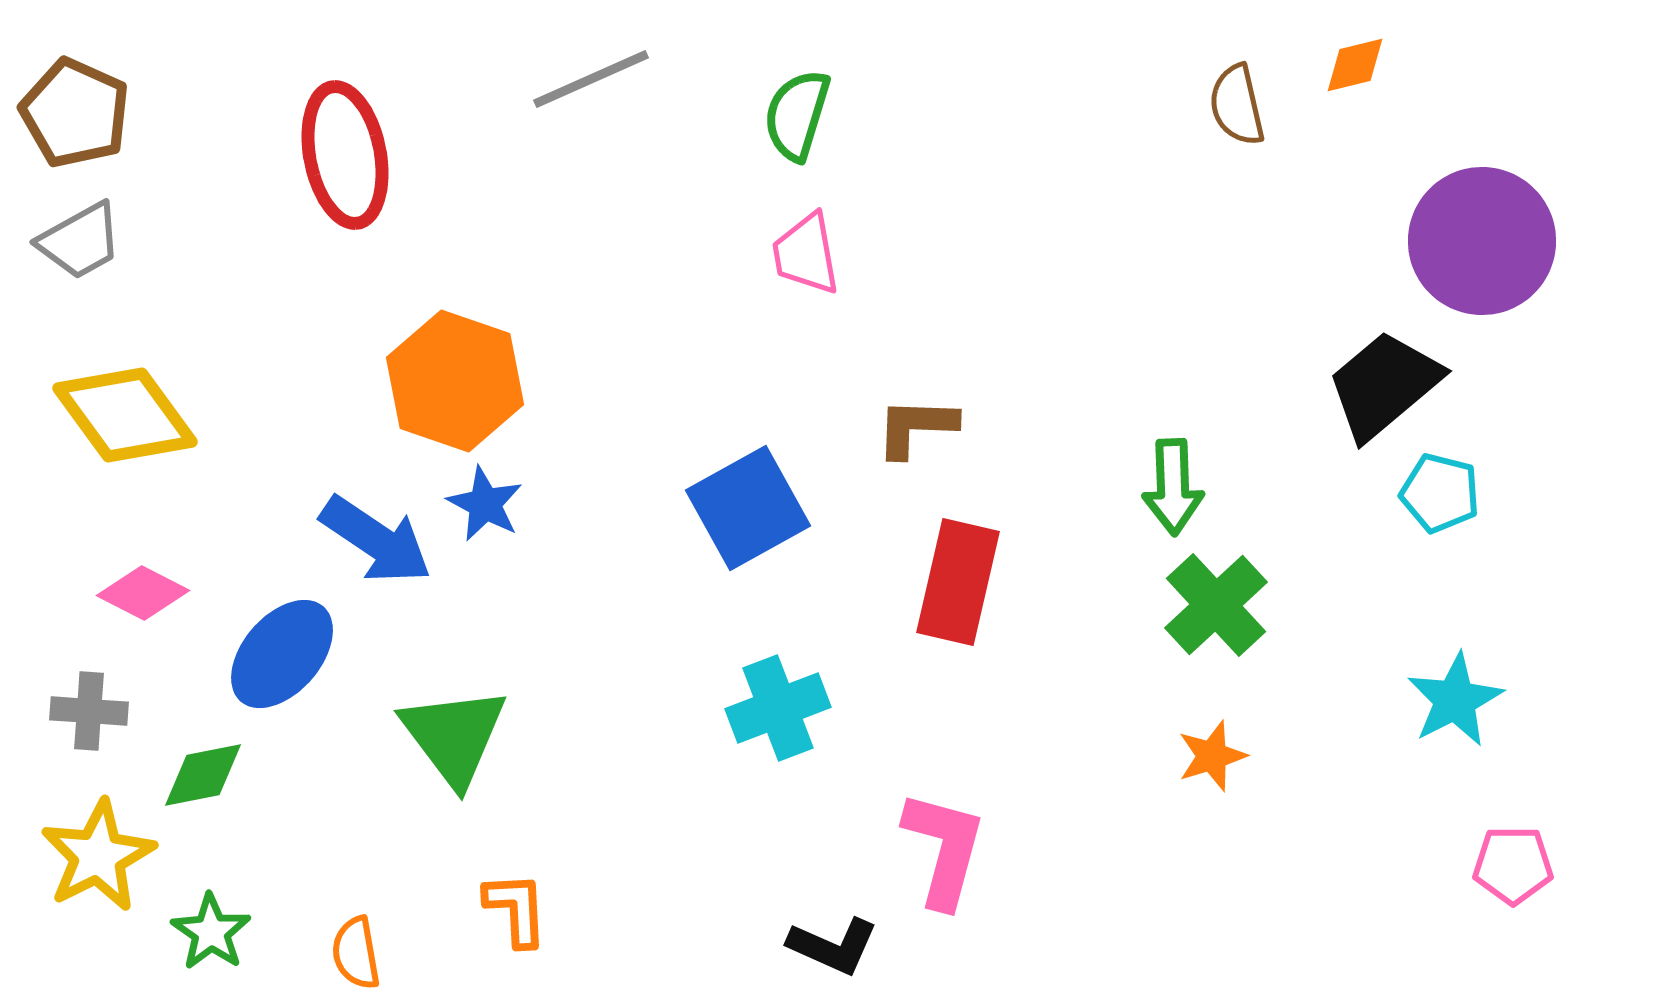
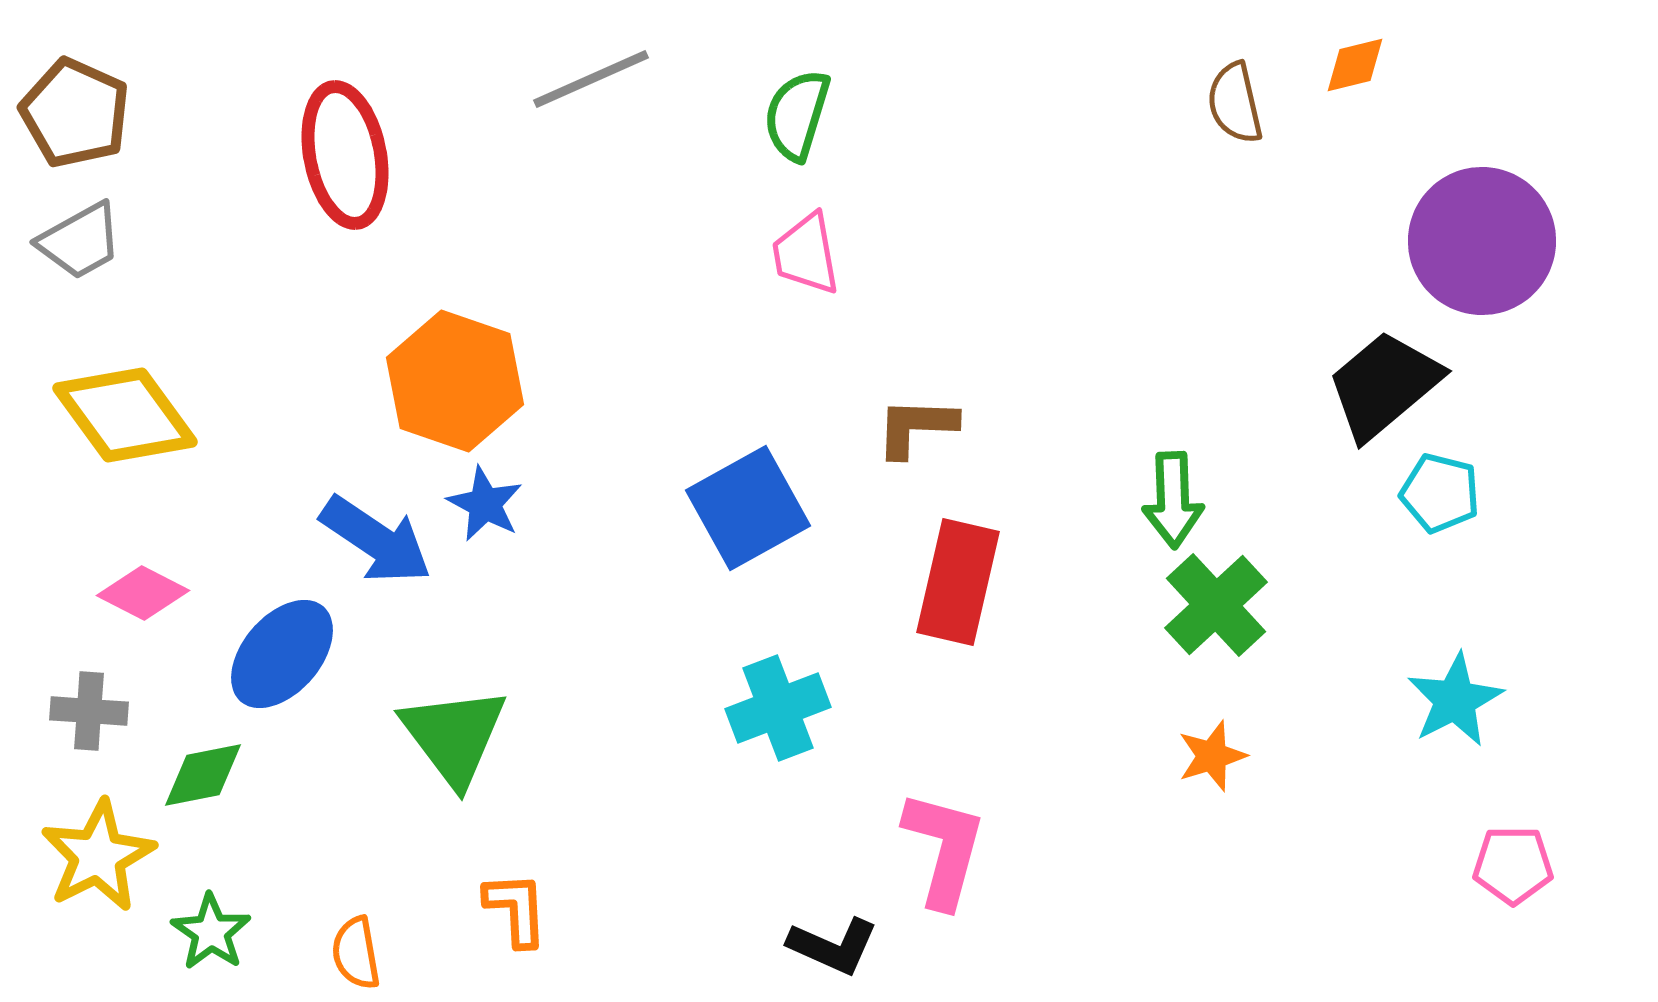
brown semicircle: moved 2 px left, 2 px up
green arrow: moved 13 px down
